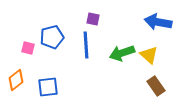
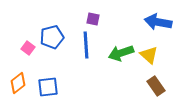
pink square: rotated 24 degrees clockwise
green arrow: moved 1 px left
orange diamond: moved 2 px right, 3 px down
